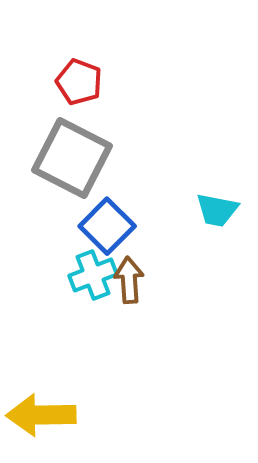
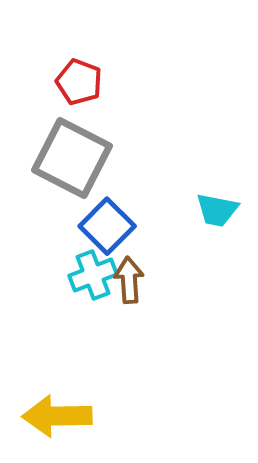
yellow arrow: moved 16 px right, 1 px down
